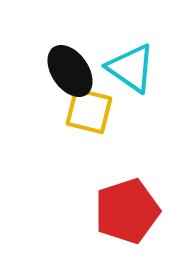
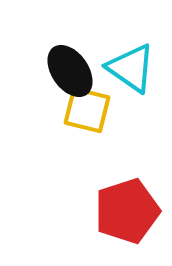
yellow square: moved 2 px left, 1 px up
